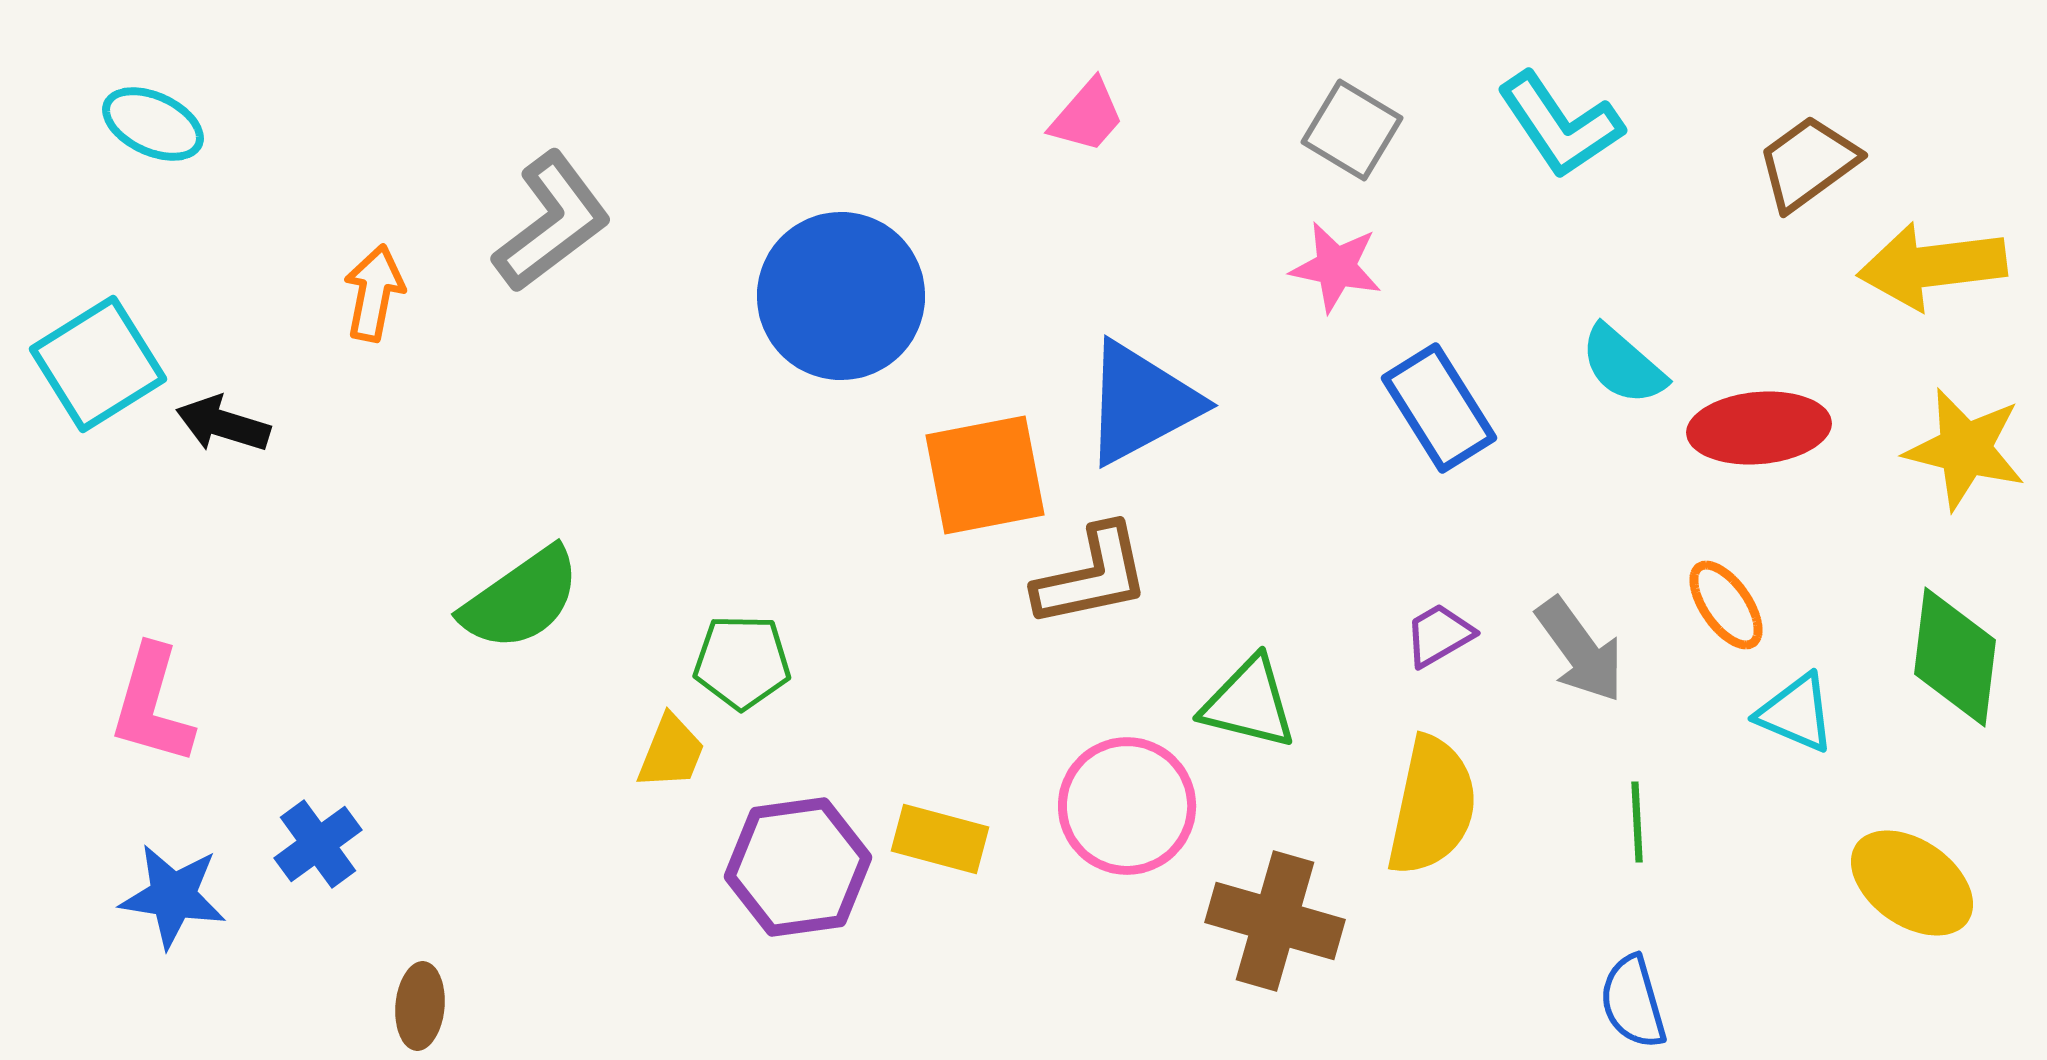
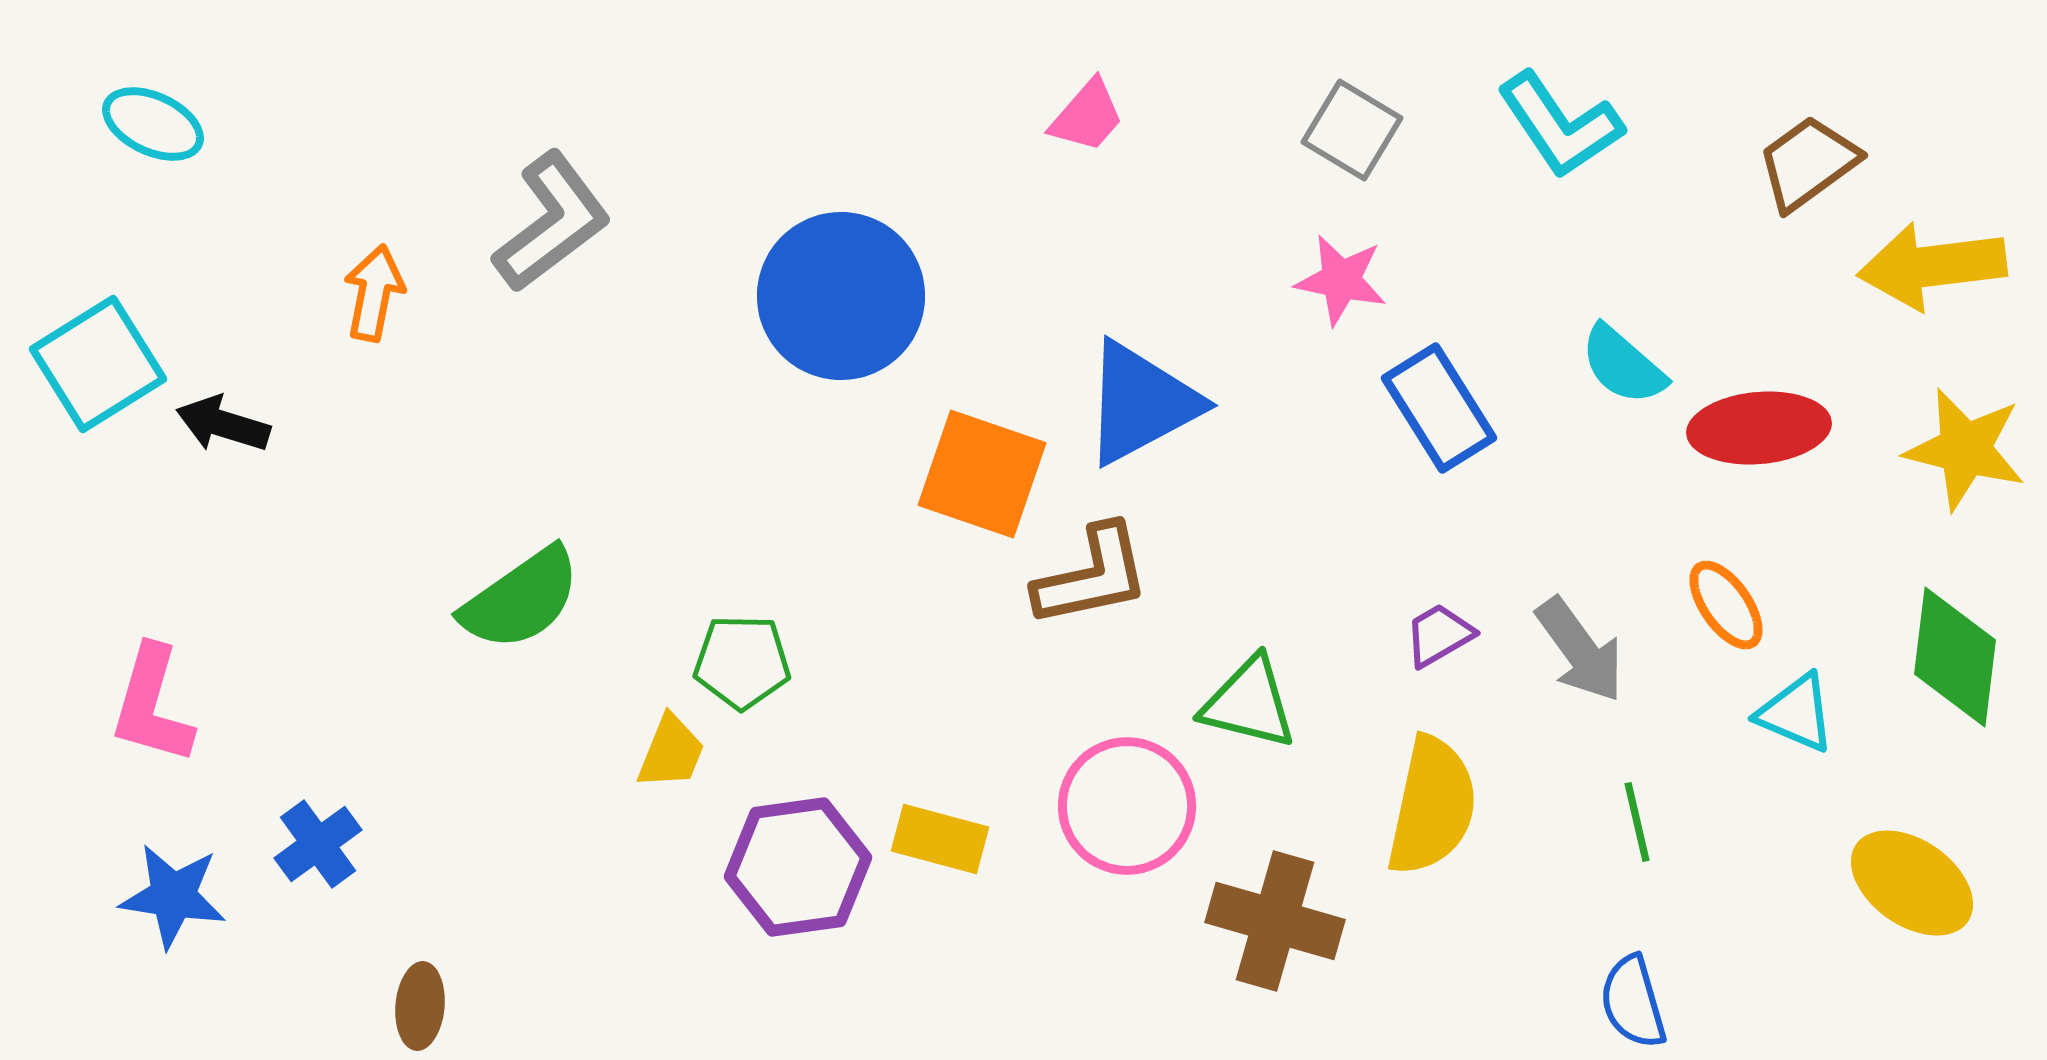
pink star: moved 5 px right, 13 px down
orange square: moved 3 px left, 1 px up; rotated 30 degrees clockwise
green line: rotated 10 degrees counterclockwise
